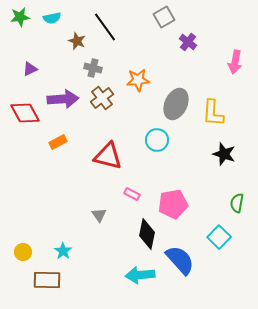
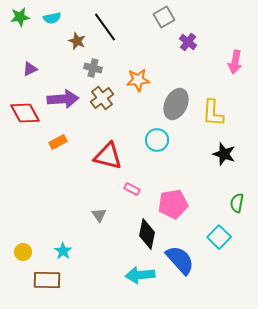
pink rectangle: moved 5 px up
